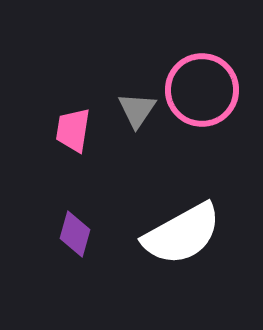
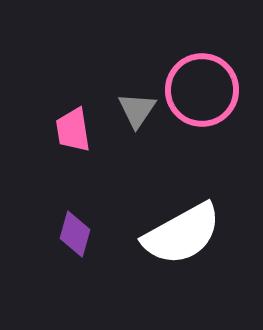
pink trapezoid: rotated 18 degrees counterclockwise
